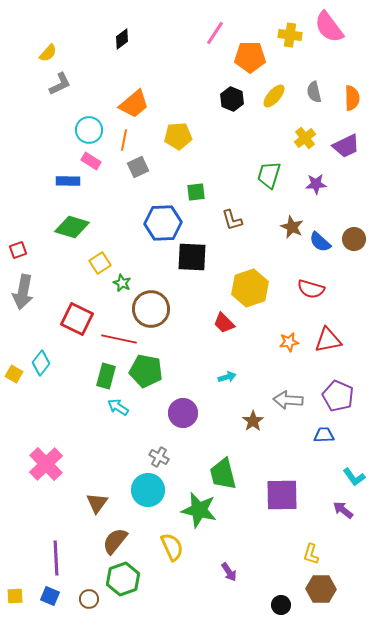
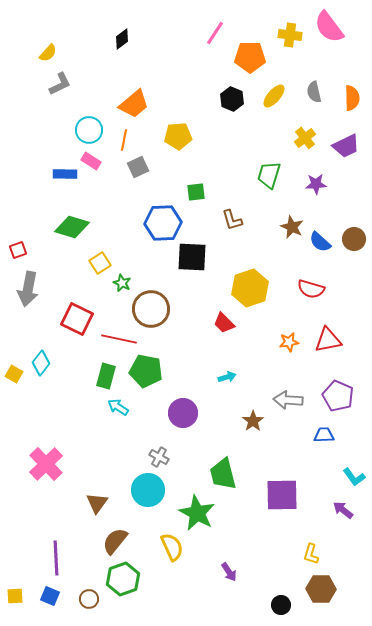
blue rectangle at (68, 181): moved 3 px left, 7 px up
gray arrow at (23, 292): moved 5 px right, 3 px up
green star at (199, 510): moved 2 px left, 3 px down; rotated 15 degrees clockwise
